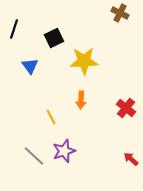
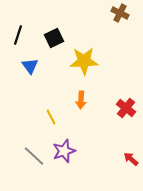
black line: moved 4 px right, 6 px down
